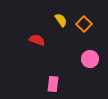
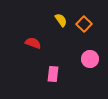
red semicircle: moved 4 px left, 3 px down
pink rectangle: moved 10 px up
